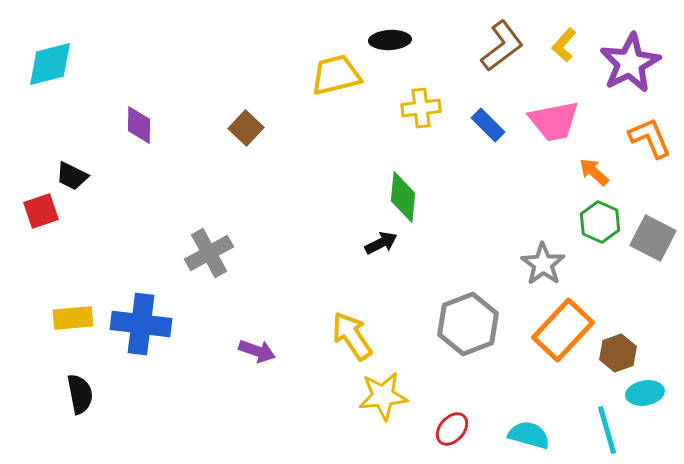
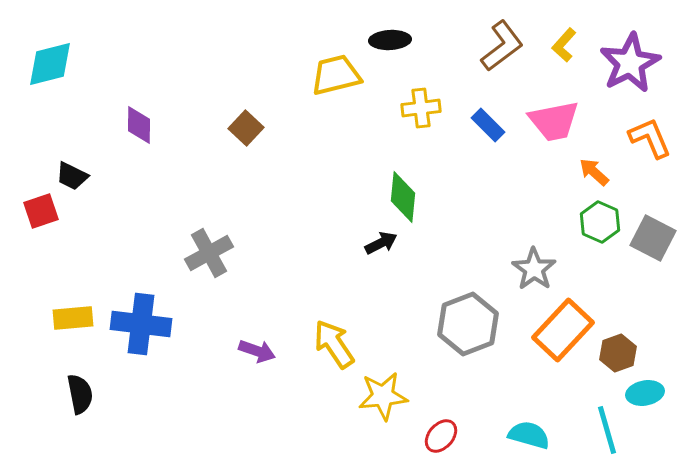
gray star: moved 9 px left, 5 px down
yellow arrow: moved 18 px left, 8 px down
red ellipse: moved 11 px left, 7 px down
